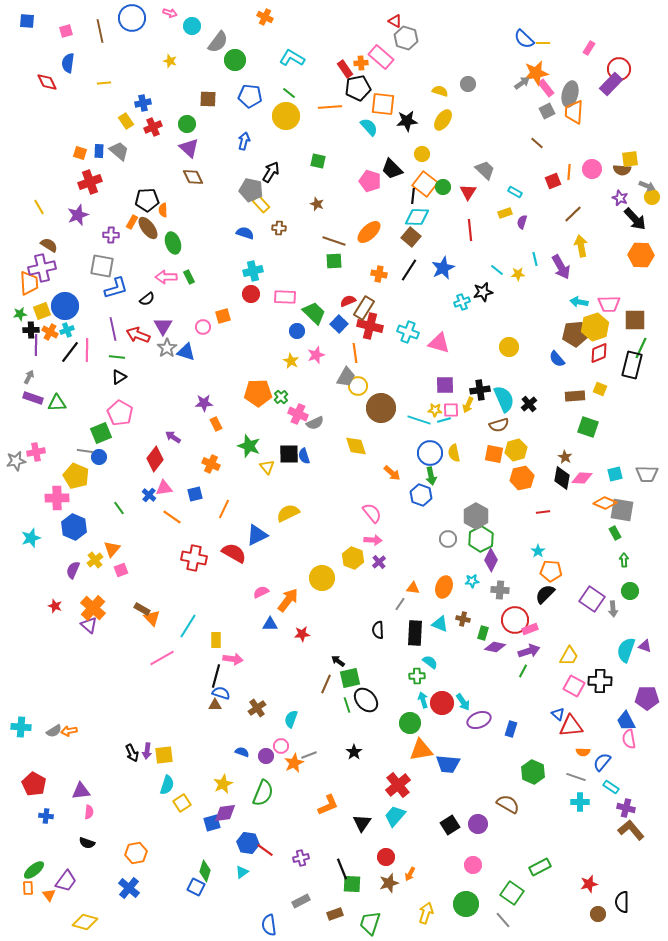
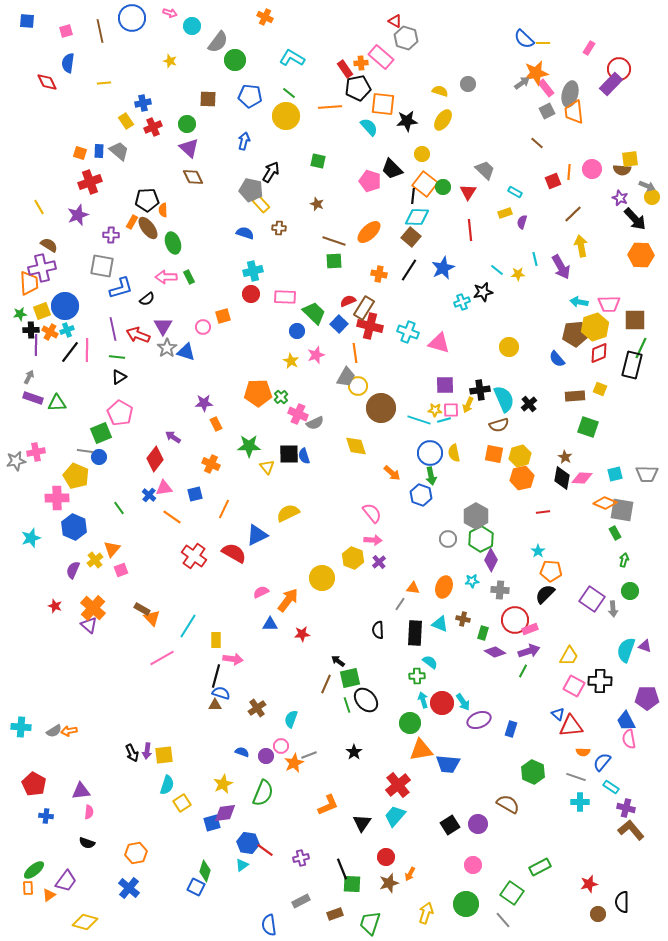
orange trapezoid at (574, 112): rotated 10 degrees counterclockwise
blue L-shape at (116, 288): moved 5 px right
green star at (249, 446): rotated 20 degrees counterclockwise
yellow hexagon at (516, 450): moved 4 px right, 6 px down
red cross at (194, 558): moved 2 px up; rotated 25 degrees clockwise
green arrow at (624, 560): rotated 16 degrees clockwise
purple diamond at (495, 647): moved 5 px down; rotated 20 degrees clockwise
cyan triangle at (242, 872): moved 7 px up
orange triangle at (49, 895): rotated 32 degrees clockwise
